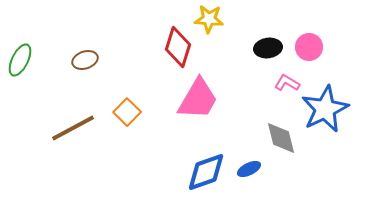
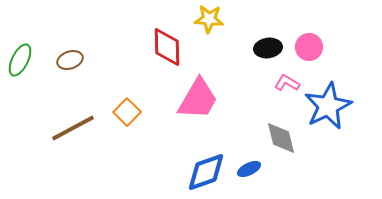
red diamond: moved 11 px left; rotated 18 degrees counterclockwise
brown ellipse: moved 15 px left
blue star: moved 3 px right, 3 px up
